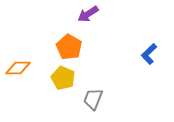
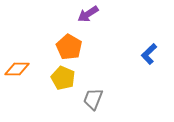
orange diamond: moved 1 px left, 1 px down
